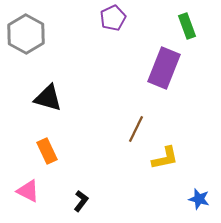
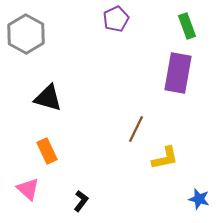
purple pentagon: moved 3 px right, 1 px down
purple rectangle: moved 14 px right, 5 px down; rotated 12 degrees counterclockwise
pink triangle: moved 2 px up; rotated 15 degrees clockwise
